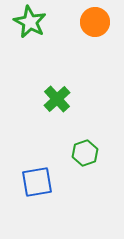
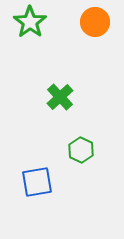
green star: rotated 8 degrees clockwise
green cross: moved 3 px right, 2 px up
green hexagon: moved 4 px left, 3 px up; rotated 15 degrees counterclockwise
